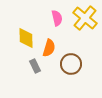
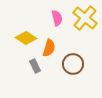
yellow diamond: rotated 55 degrees counterclockwise
brown circle: moved 2 px right
